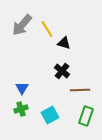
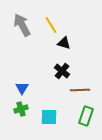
gray arrow: rotated 110 degrees clockwise
yellow line: moved 4 px right, 4 px up
cyan square: moved 1 px left, 2 px down; rotated 30 degrees clockwise
